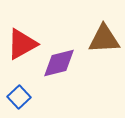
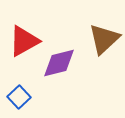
brown triangle: rotated 40 degrees counterclockwise
red triangle: moved 2 px right, 3 px up
